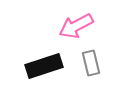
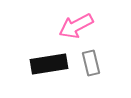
black rectangle: moved 5 px right, 2 px up; rotated 9 degrees clockwise
